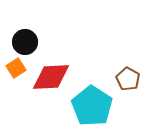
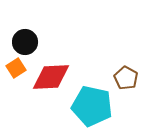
brown pentagon: moved 2 px left, 1 px up
cyan pentagon: rotated 21 degrees counterclockwise
